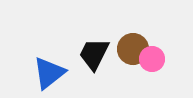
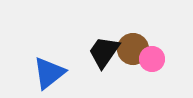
black trapezoid: moved 10 px right, 2 px up; rotated 9 degrees clockwise
